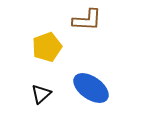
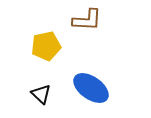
yellow pentagon: moved 1 px left, 1 px up; rotated 8 degrees clockwise
black triangle: rotated 35 degrees counterclockwise
